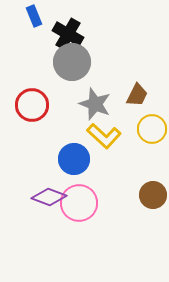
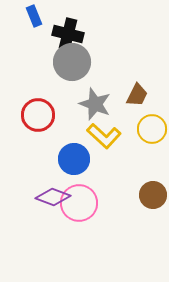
black cross: rotated 16 degrees counterclockwise
red circle: moved 6 px right, 10 px down
purple diamond: moved 4 px right
